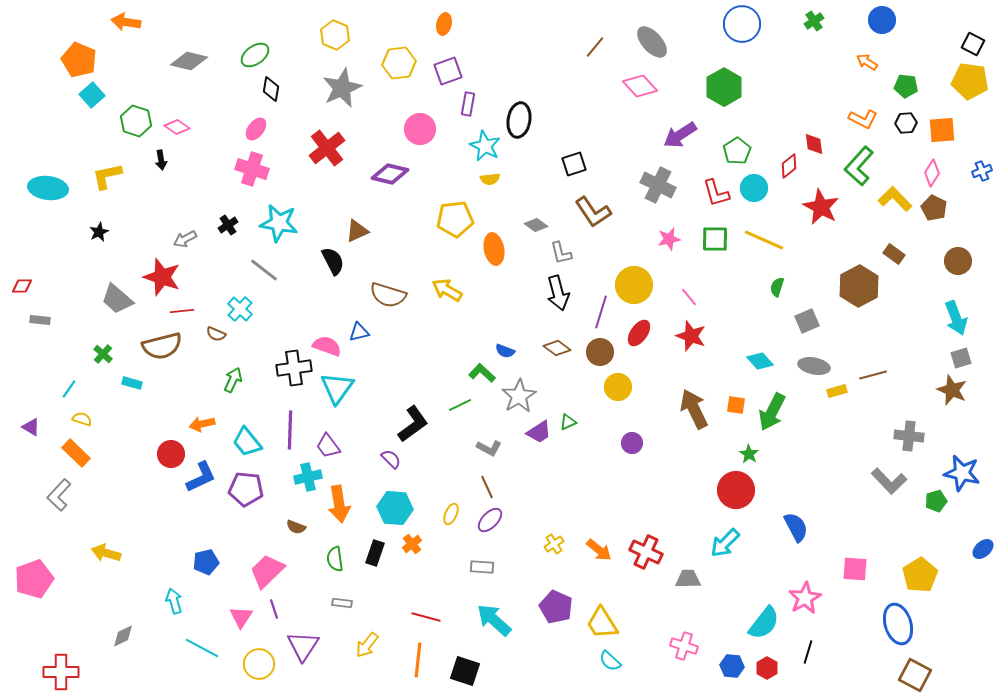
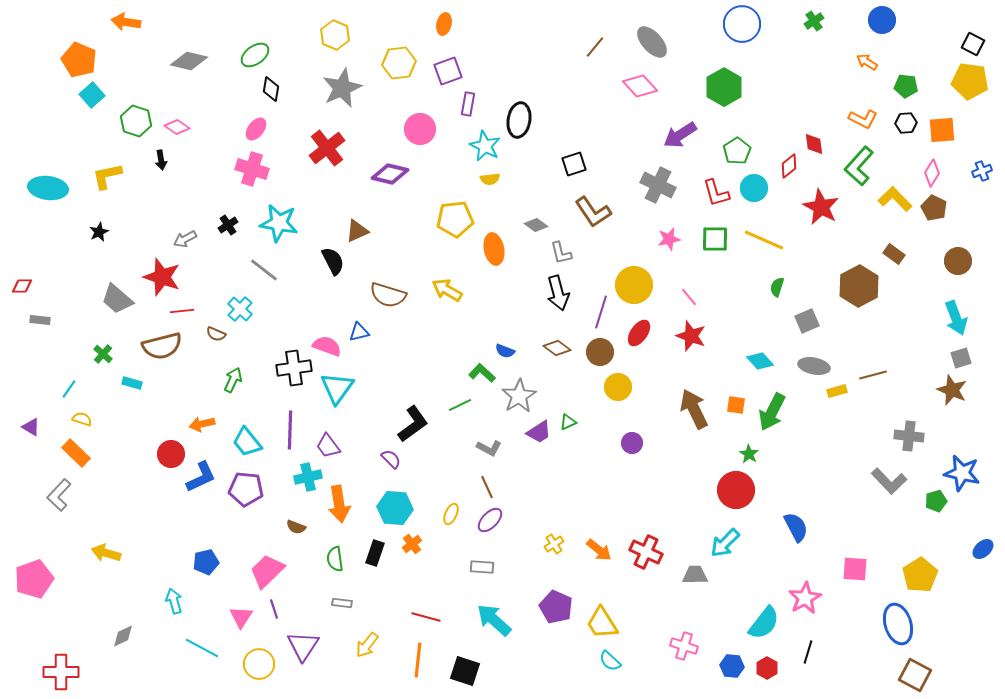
gray trapezoid at (688, 579): moved 7 px right, 4 px up
